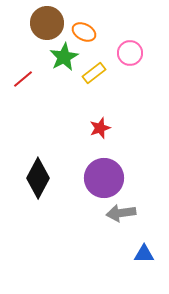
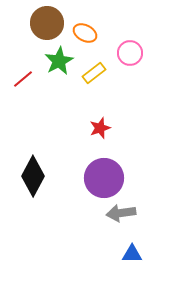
orange ellipse: moved 1 px right, 1 px down
green star: moved 5 px left, 4 px down
black diamond: moved 5 px left, 2 px up
blue triangle: moved 12 px left
